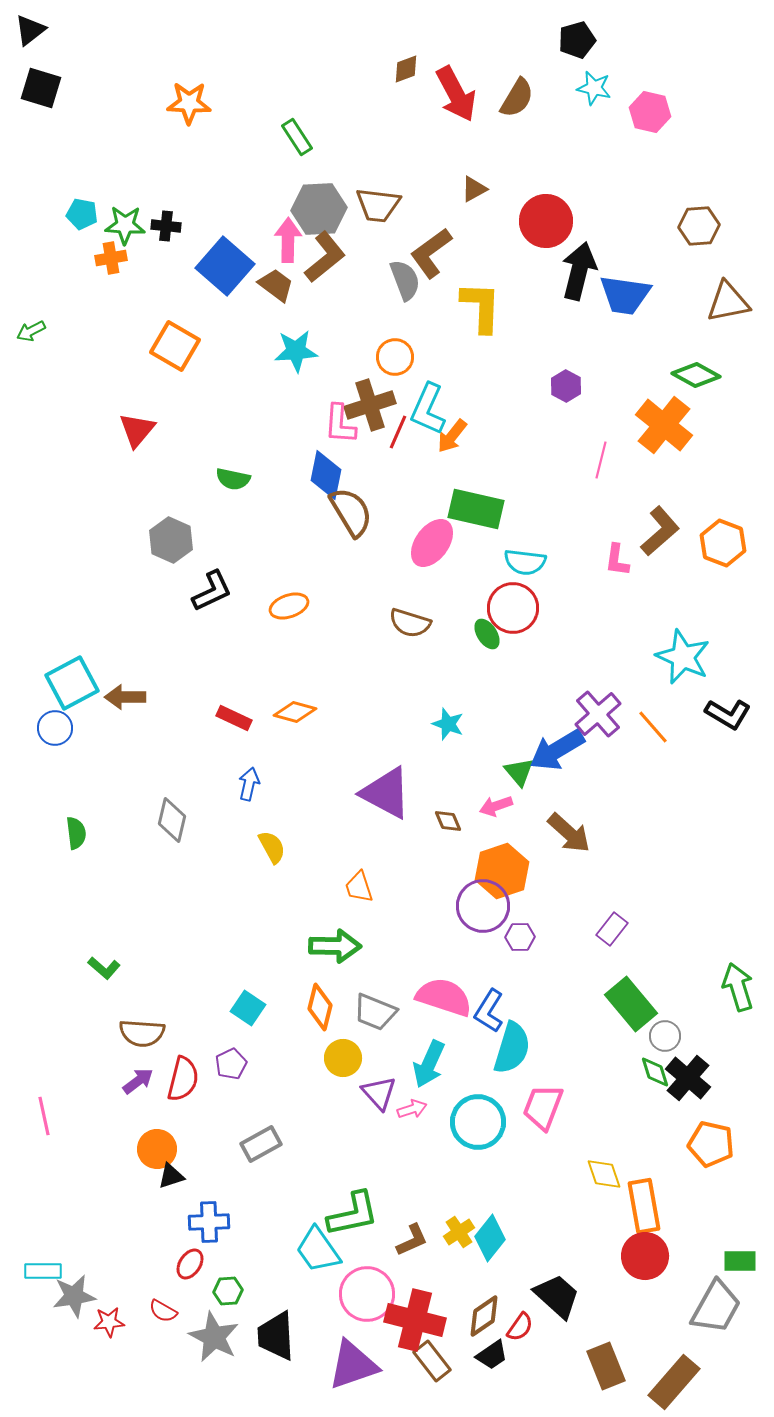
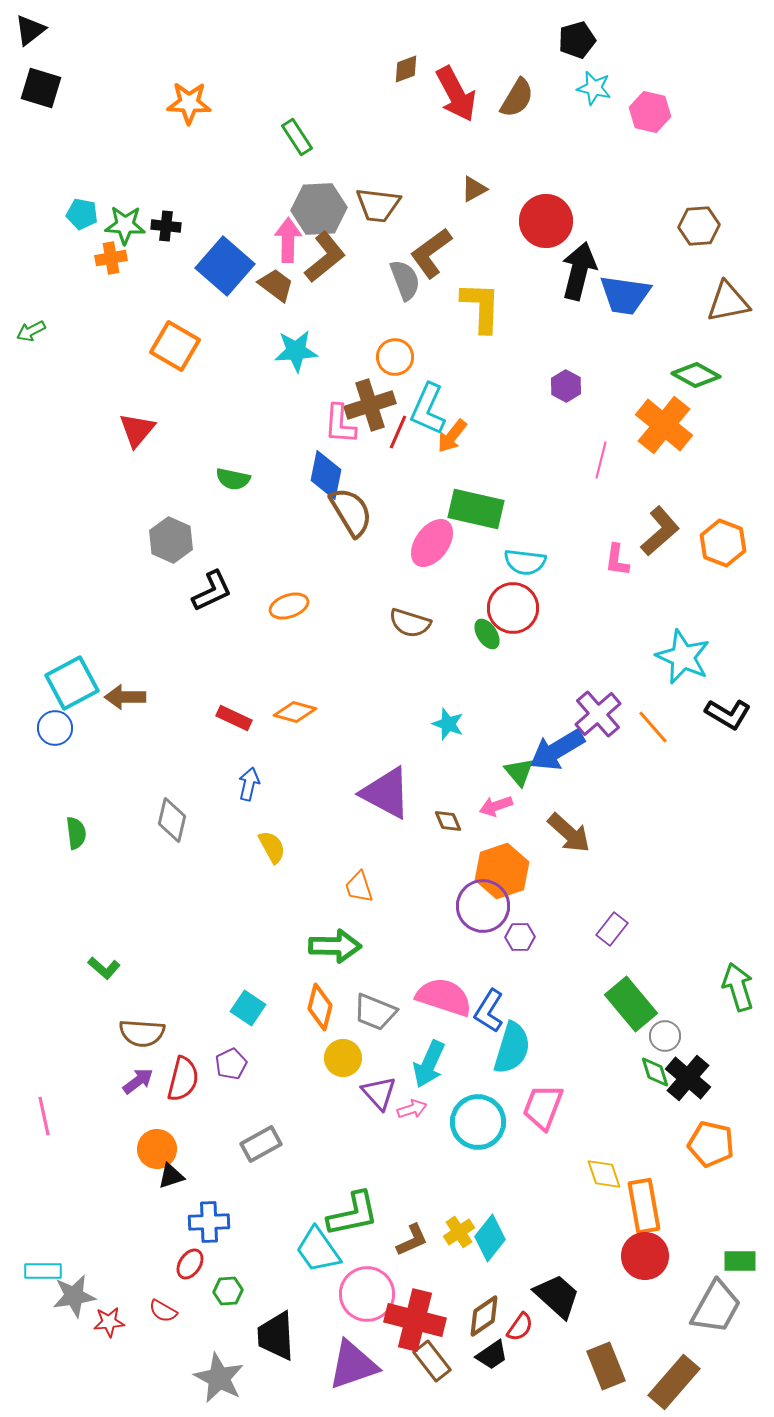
gray star at (214, 1337): moved 5 px right, 41 px down
